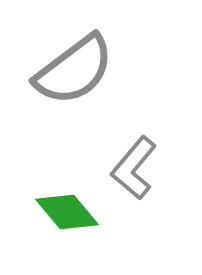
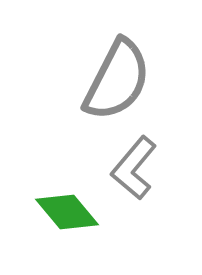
gray semicircle: moved 43 px right, 10 px down; rotated 26 degrees counterclockwise
